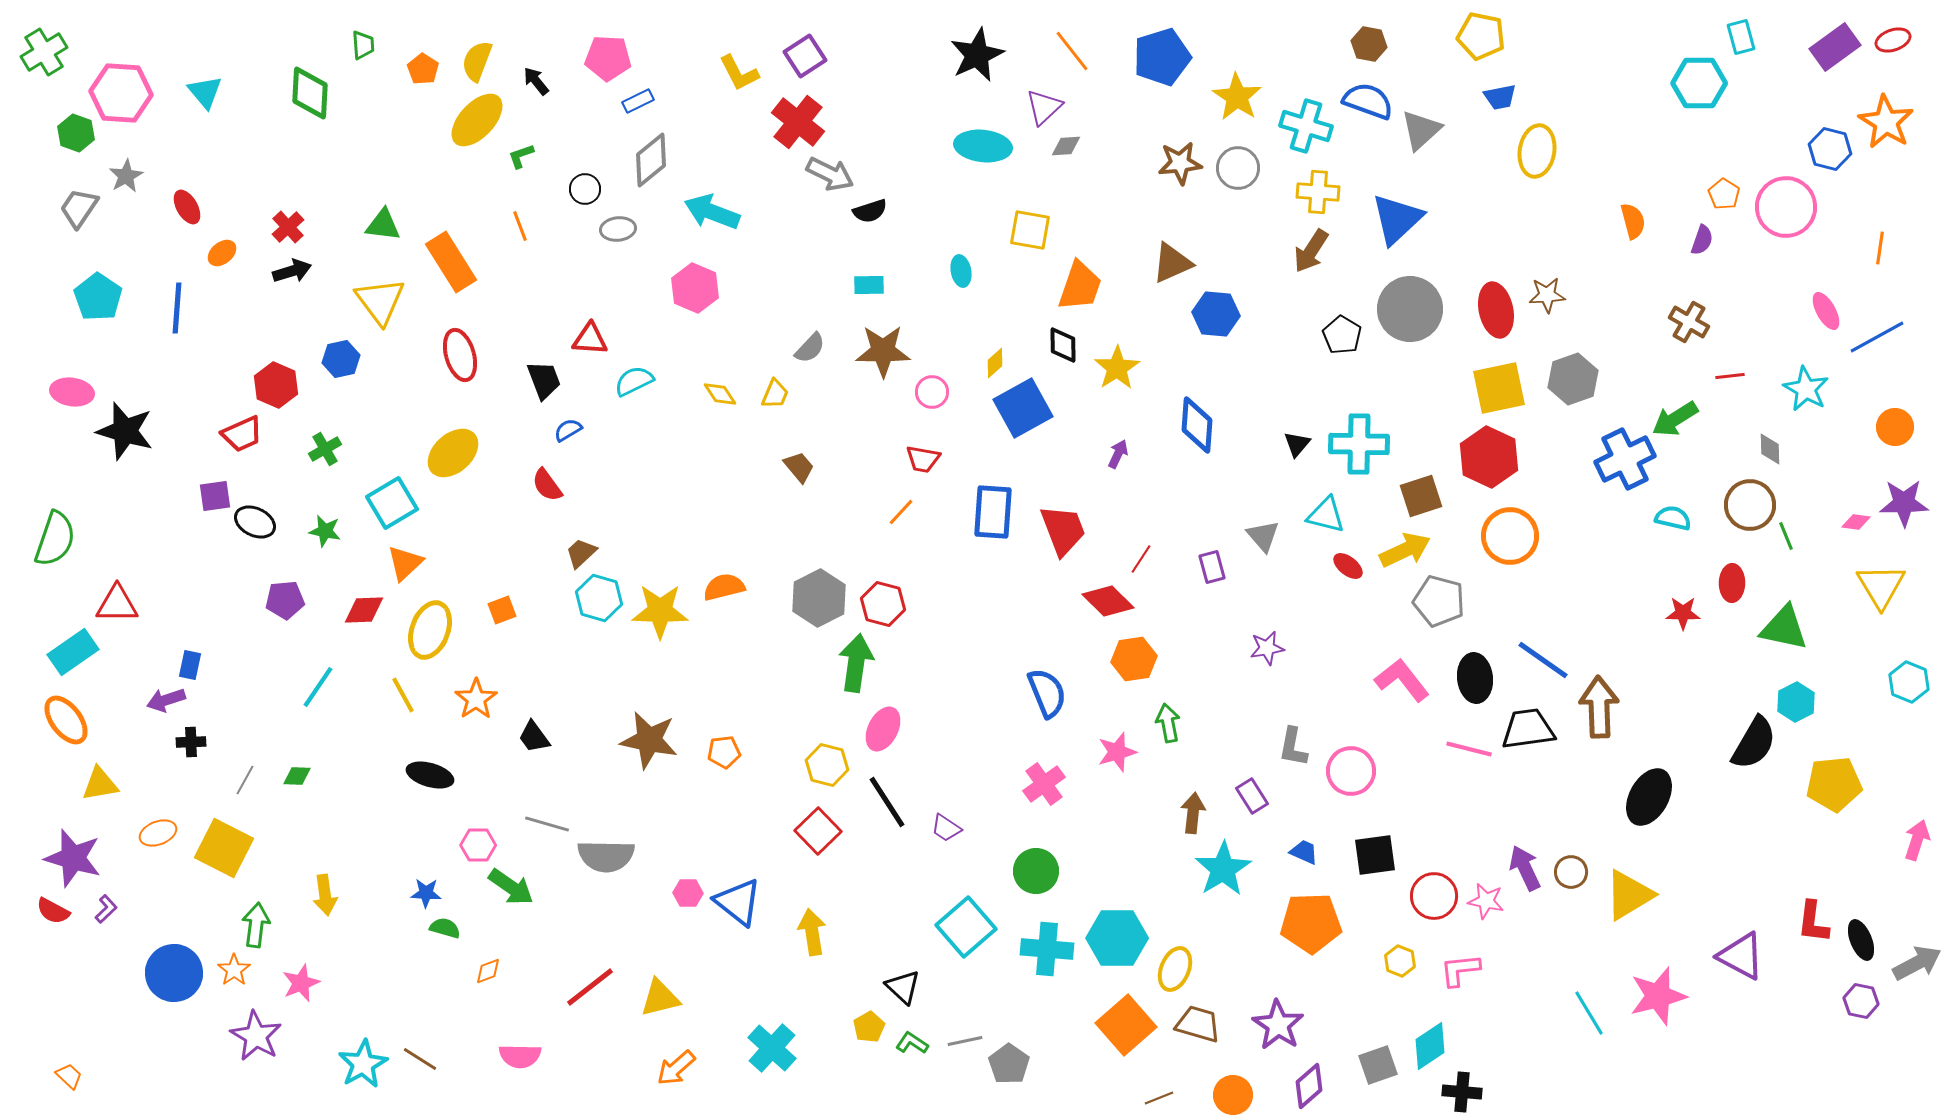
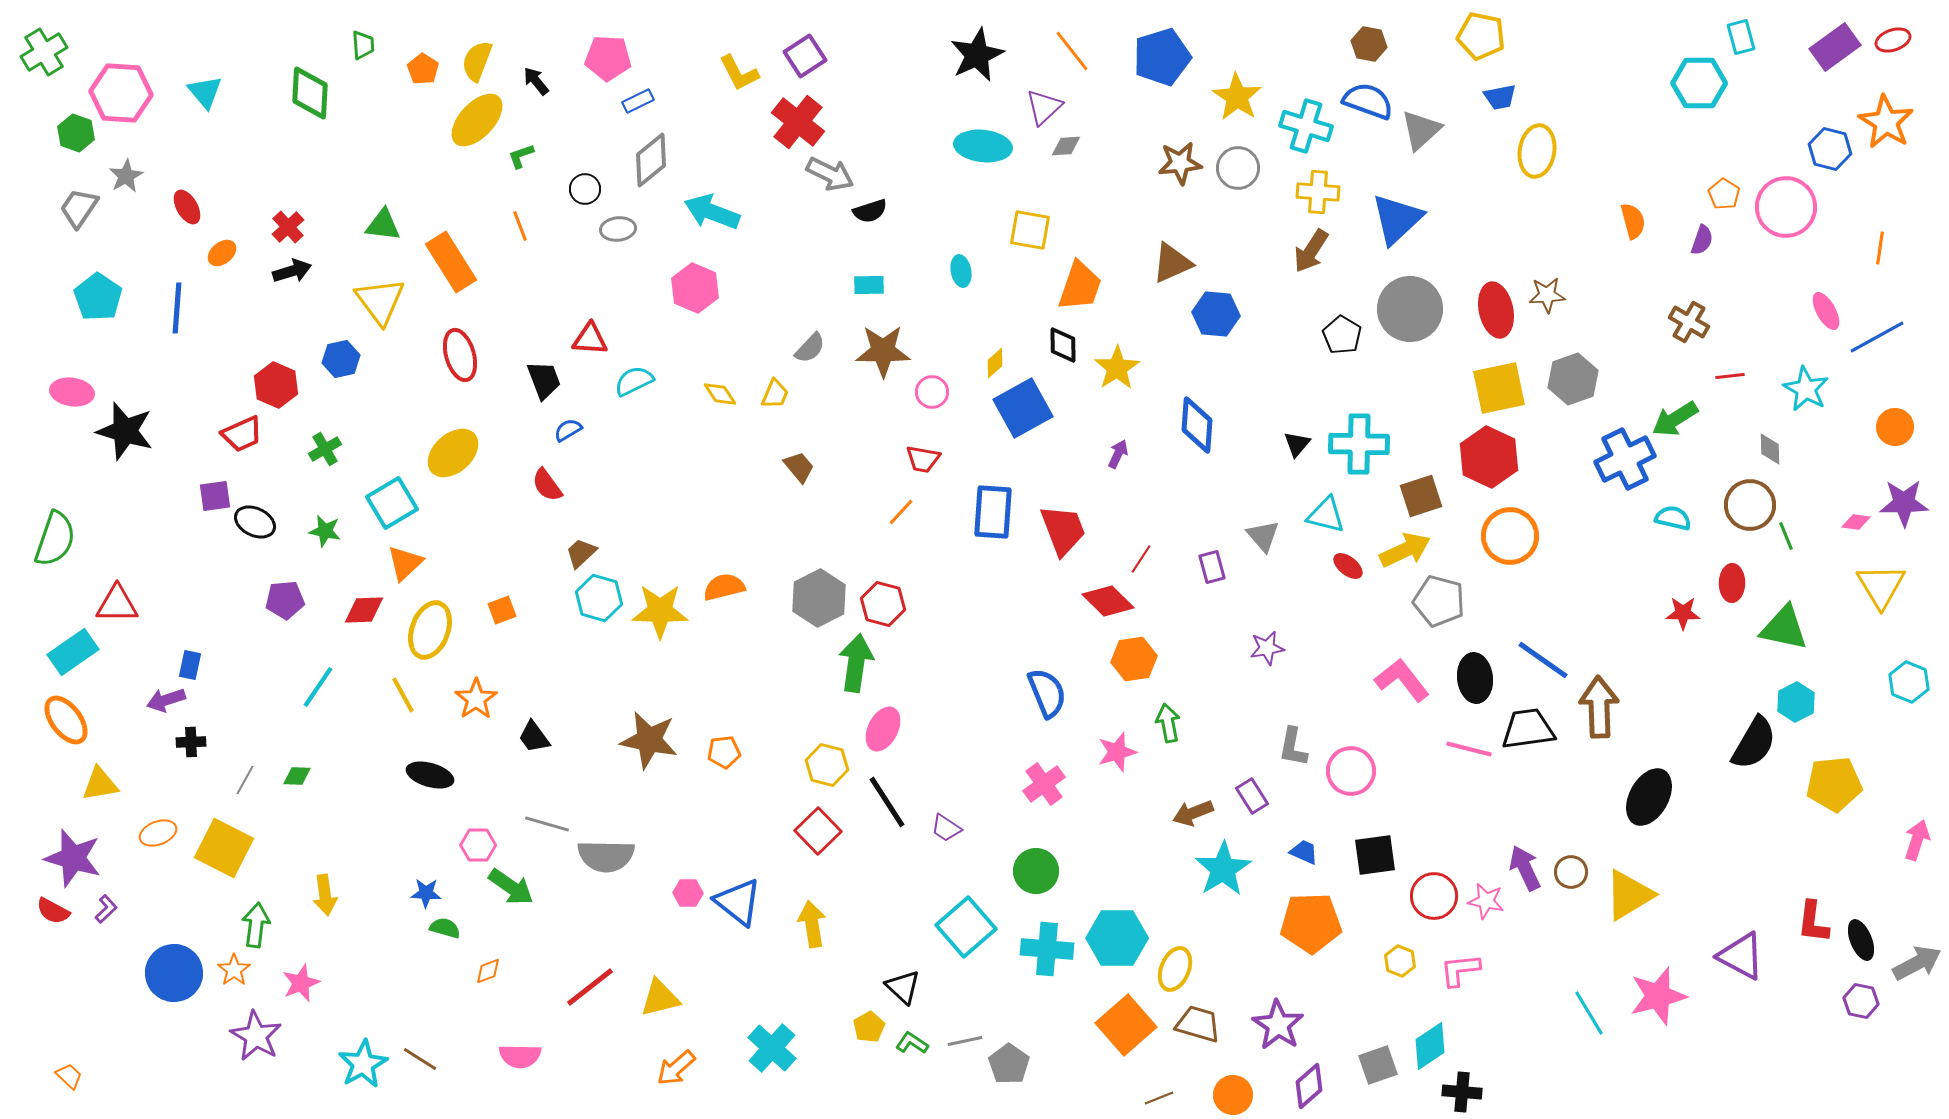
brown arrow at (1193, 813): rotated 117 degrees counterclockwise
yellow arrow at (812, 932): moved 8 px up
